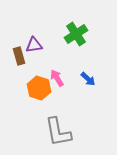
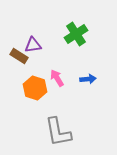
purple triangle: moved 1 px left
brown rectangle: rotated 42 degrees counterclockwise
blue arrow: rotated 49 degrees counterclockwise
orange hexagon: moved 4 px left
